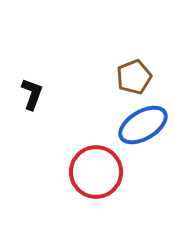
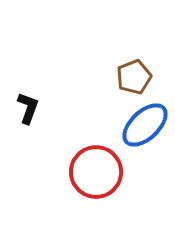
black L-shape: moved 4 px left, 14 px down
blue ellipse: moved 2 px right; rotated 12 degrees counterclockwise
